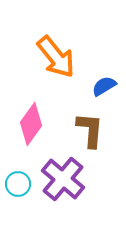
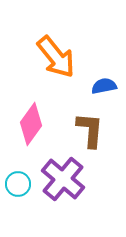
blue semicircle: rotated 20 degrees clockwise
